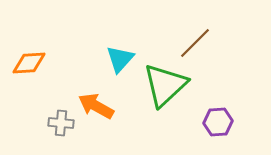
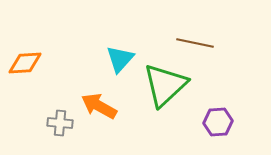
brown line: rotated 57 degrees clockwise
orange diamond: moved 4 px left
orange arrow: moved 3 px right
gray cross: moved 1 px left
